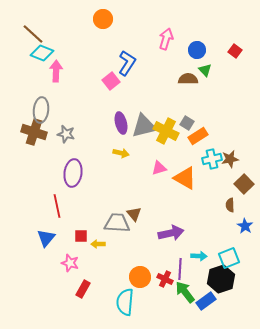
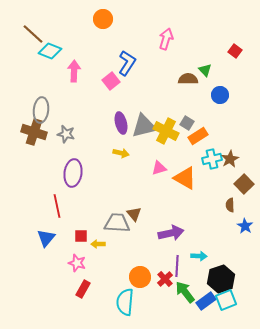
blue circle at (197, 50): moved 23 px right, 45 px down
cyan diamond at (42, 53): moved 8 px right, 2 px up
pink arrow at (56, 71): moved 18 px right
brown star at (230, 159): rotated 18 degrees counterclockwise
cyan square at (229, 258): moved 3 px left, 42 px down
pink star at (70, 263): moved 7 px right
purple line at (180, 269): moved 3 px left, 3 px up
red cross at (165, 279): rotated 21 degrees clockwise
